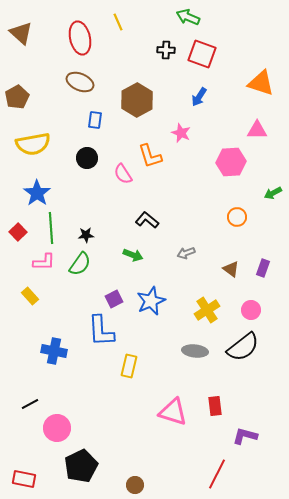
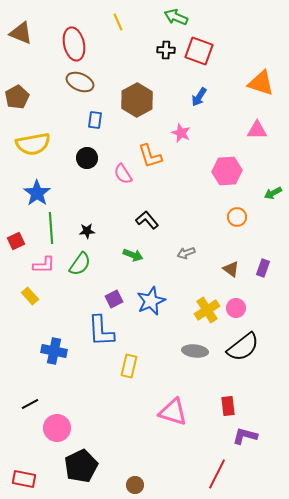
green arrow at (188, 17): moved 12 px left
brown triangle at (21, 33): rotated 20 degrees counterclockwise
red ellipse at (80, 38): moved 6 px left, 6 px down
red square at (202, 54): moved 3 px left, 3 px up
pink hexagon at (231, 162): moved 4 px left, 9 px down
black L-shape at (147, 220): rotated 10 degrees clockwise
red square at (18, 232): moved 2 px left, 9 px down; rotated 18 degrees clockwise
black star at (86, 235): moved 1 px right, 4 px up
pink L-shape at (44, 262): moved 3 px down
pink circle at (251, 310): moved 15 px left, 2 px up
red rectangle at (215, 406): moved 13 px right
